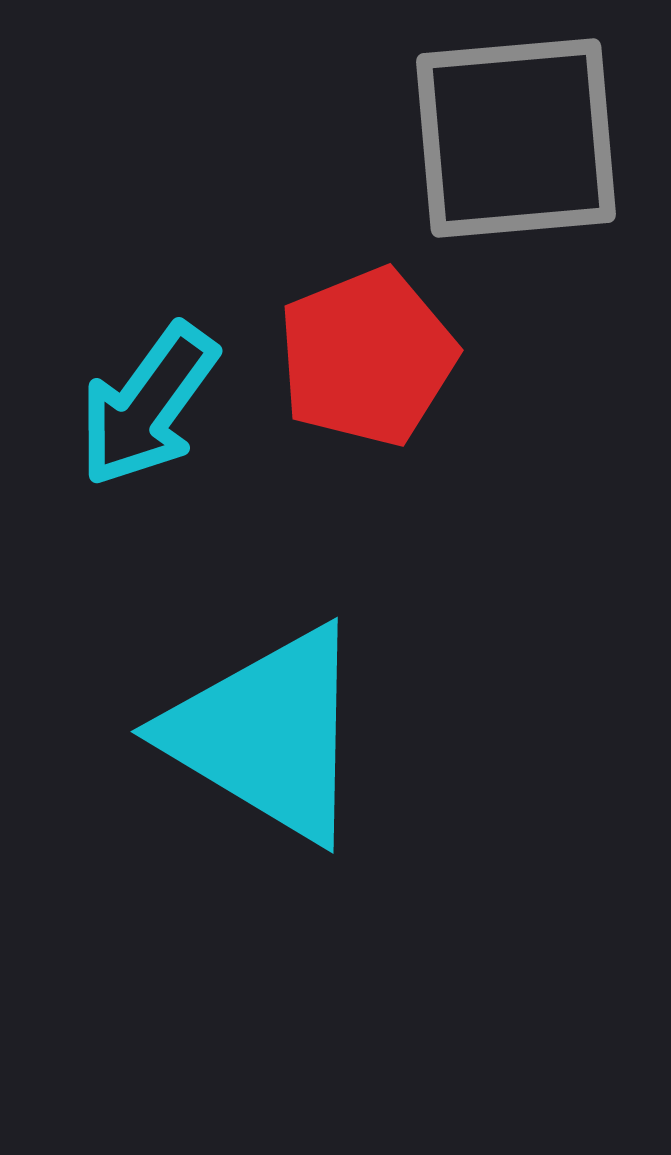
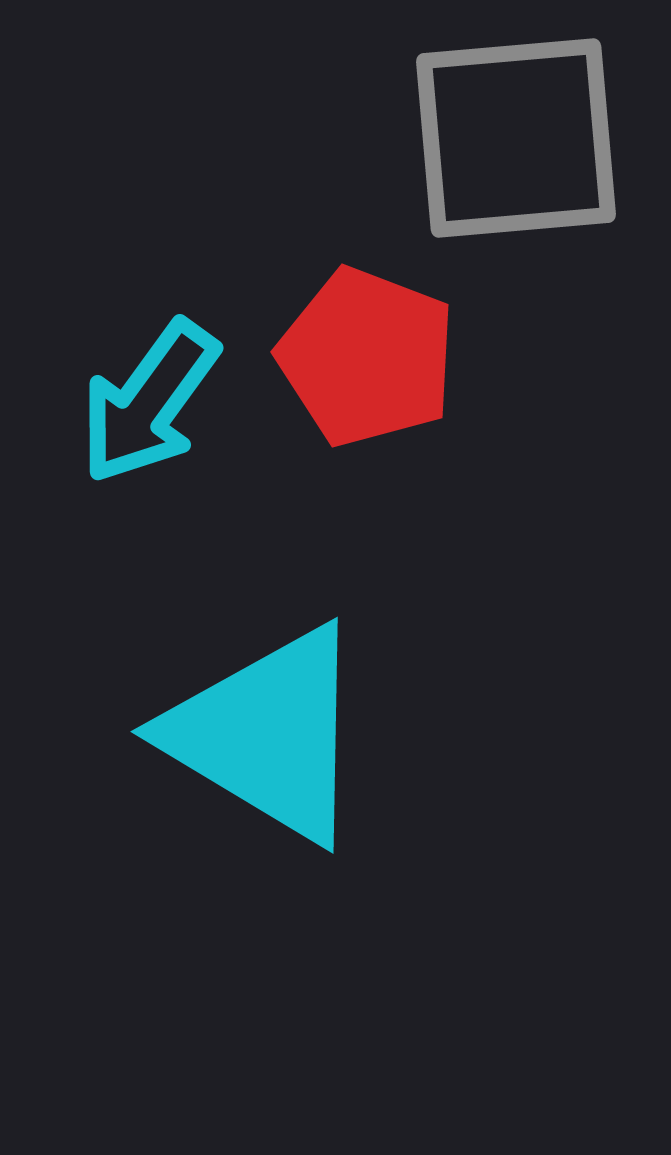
red pentagon: rotated 29 degrees counterclockwise
cyan arrow: moved 1 px right, 3 px up
